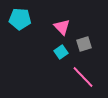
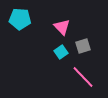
gray square: moved 1 px left, 2 px down
